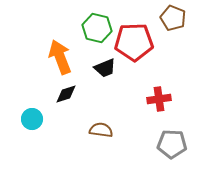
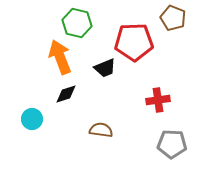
green hexagon: moved 20 px left, 5 px up
red cross: moved 1 px left, 1 px down
